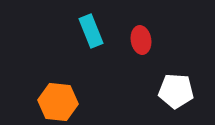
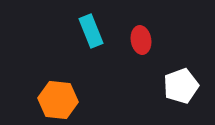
white pentagon: moved 5 px right, 5 px up; rotated 24 degrees counterclockwise
orange hexagon: moved 2 px up
